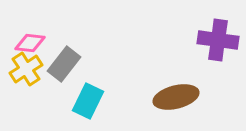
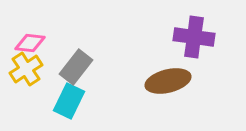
purple cross: moved 24 px left, 3 px up
gray rectangle: moved 12 px right, 3 px down
brown ellipse: moved 8 px left, 16 px up
cyan rectangle: moved 19 px left
